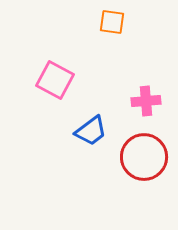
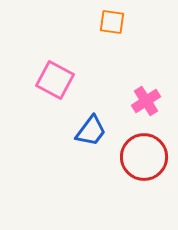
pink cross: rotated 28 degrees counterclockwise
blue trapezoid: rotated 16 degrees counterclockwise
